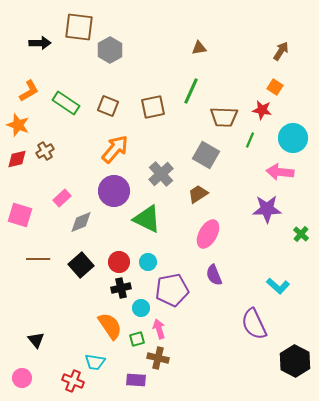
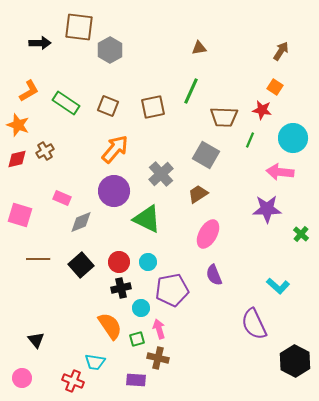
pink rectangle at (62, 198): rotated 66 degrees clockwise
